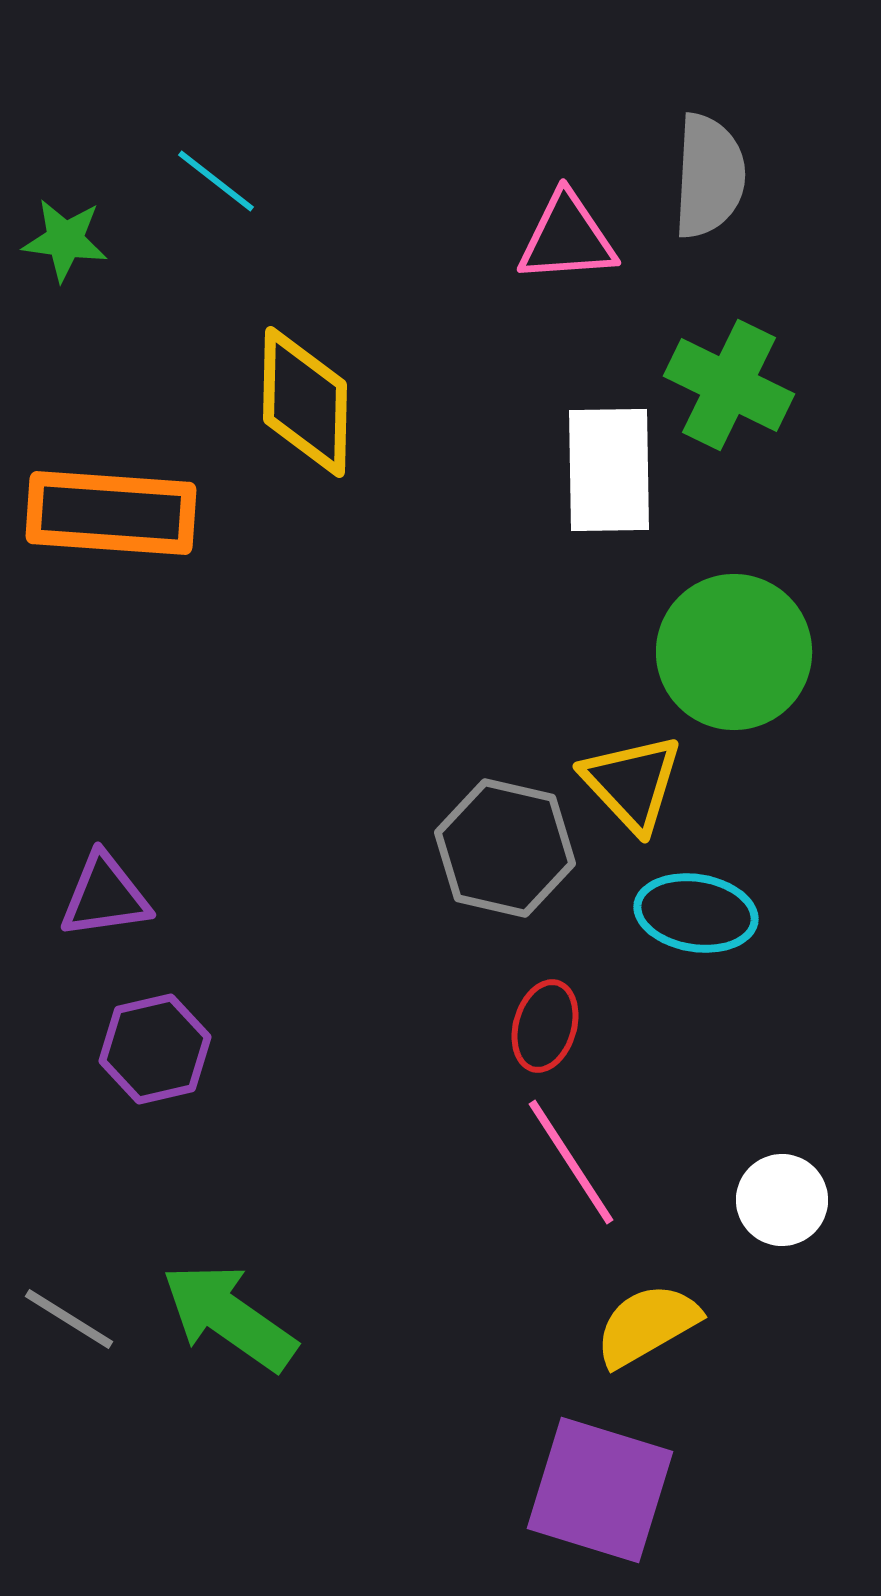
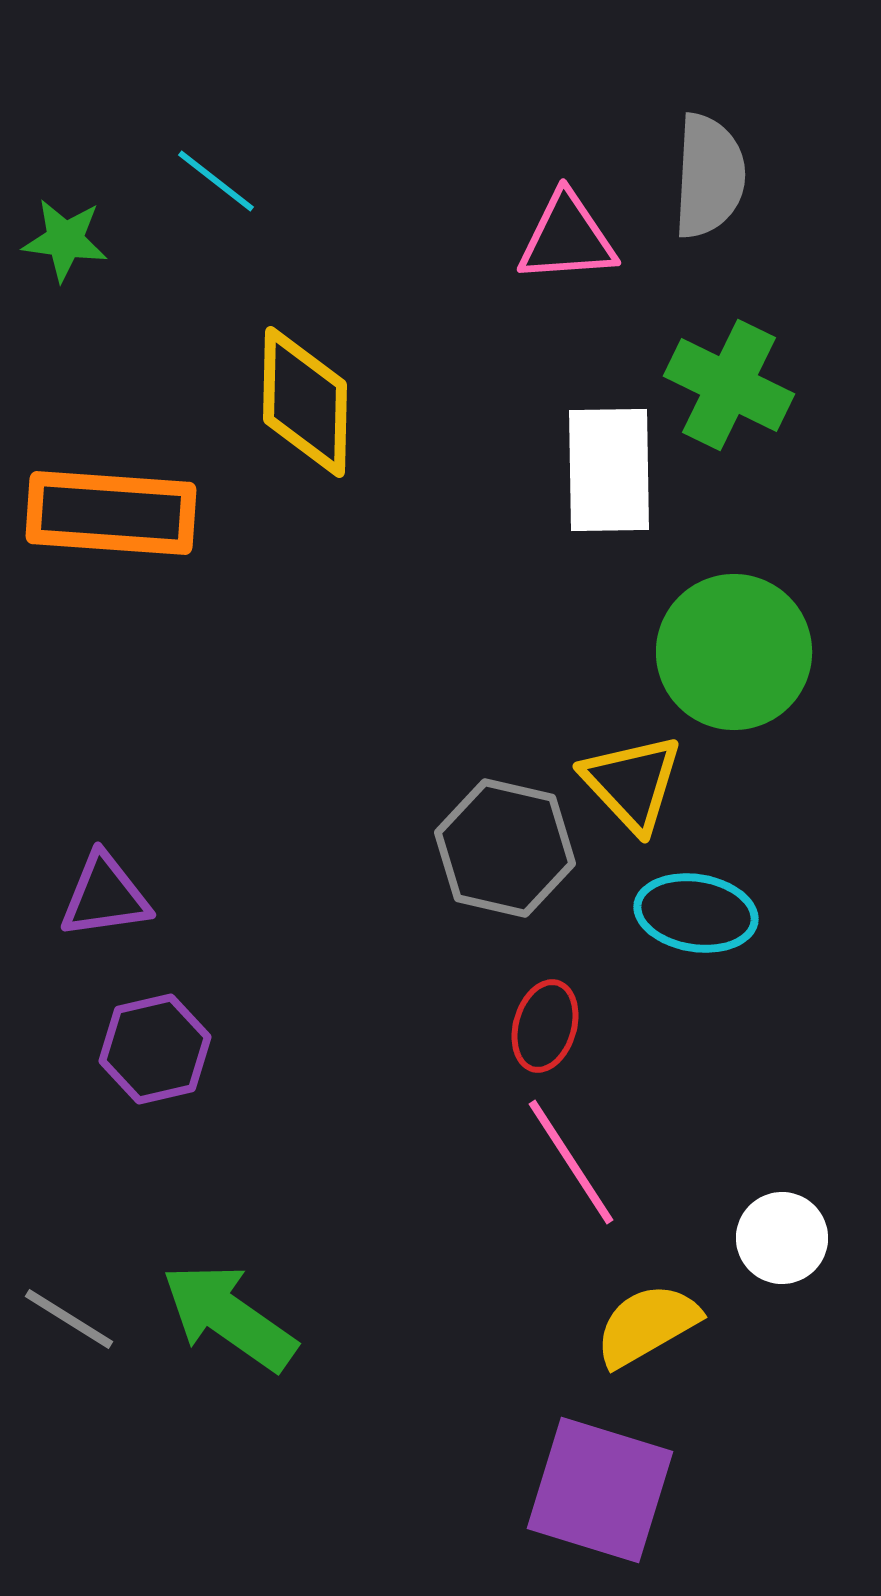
white circle: moved 38 px down
